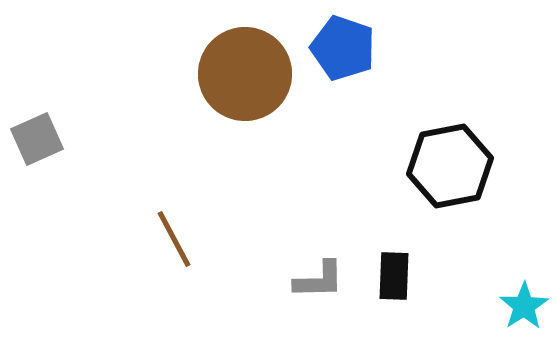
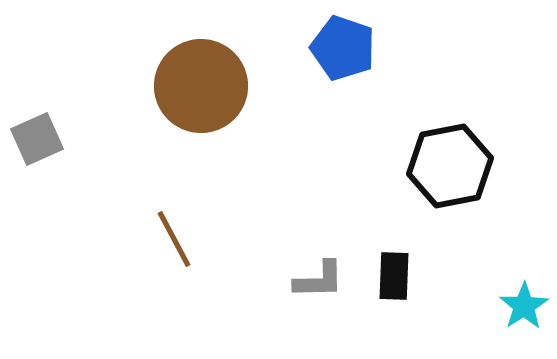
brown circle: moved 44 px left, 12 px down
